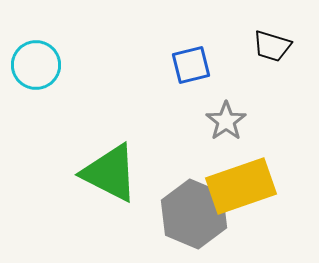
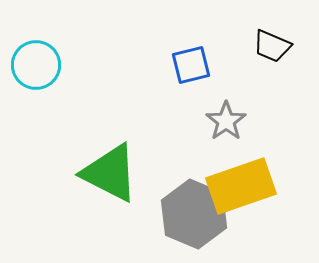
black trapezoid: rotated 6 degrees clockwise
